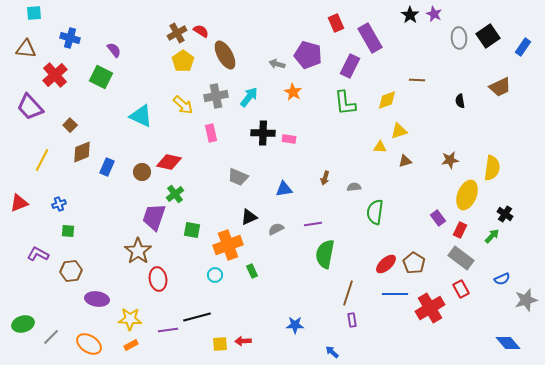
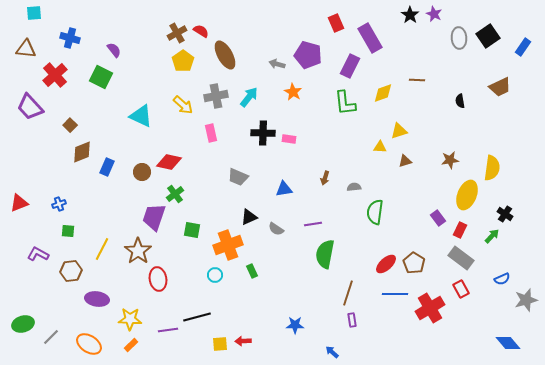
yellow diamond at (387, 100): moved 4 px left, 7 px up
yellow line at (42, 160): moved 60 px right, 89 px down
gray semicircle at (276, 229): rotated 119 degrees counterclockwise
orange rectangle at (131, 345): rotated 16 degrees counterclockwise
